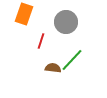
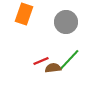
red line: moved 20 px down; rotated 49 degrees clockwise
green line: moved 3 px left
brown semicircle: rotated 14 degrees counterclockwise
